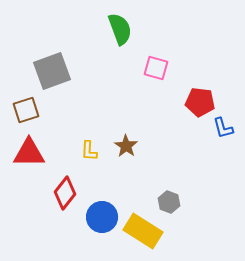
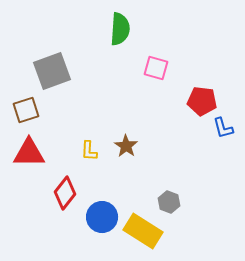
green semicircle: rotated 24 degrees clockwise
red pentagon: moved 2 px right, 1 px up
